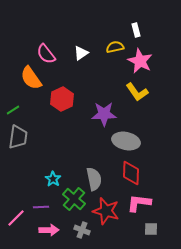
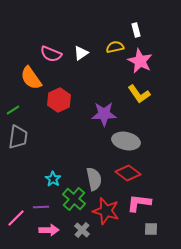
pink semicircle: moved 5 px right; rotated 30 degrees counterclockwise
yellow L-shape: moved 2 px right, 2 px down
red hexagon: moved 3 px left, 1 px down
red diamond: moved 3 px left; rotated 55 degrees counterclockwise
gray cross: rotated 21 degrees clockwise
